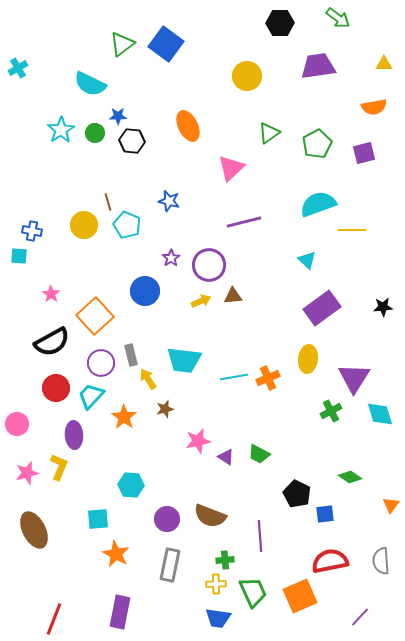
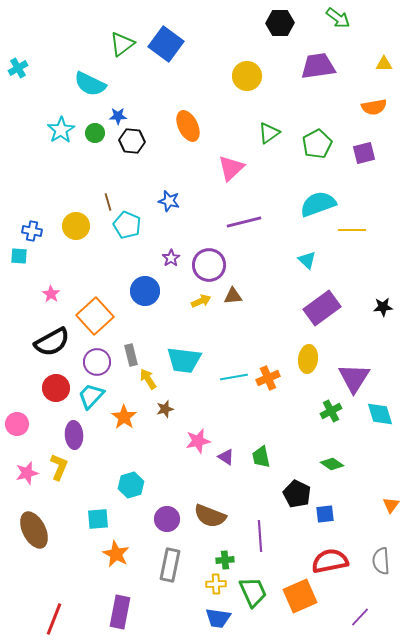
yellow circle at (84, 225): moved 8 px left, 1 px down
purple circle at (101, 363): moved 4 px left, 1 px up
green trapezoid at (259, 454): moved 2 px right, 3 px down; rotated 50 degrees clockwise
green diamond at (350, 477): moved 18 px left, 13 px up
cyan hexagon at (131, 485): rotated 20 degrees counterclockwise
